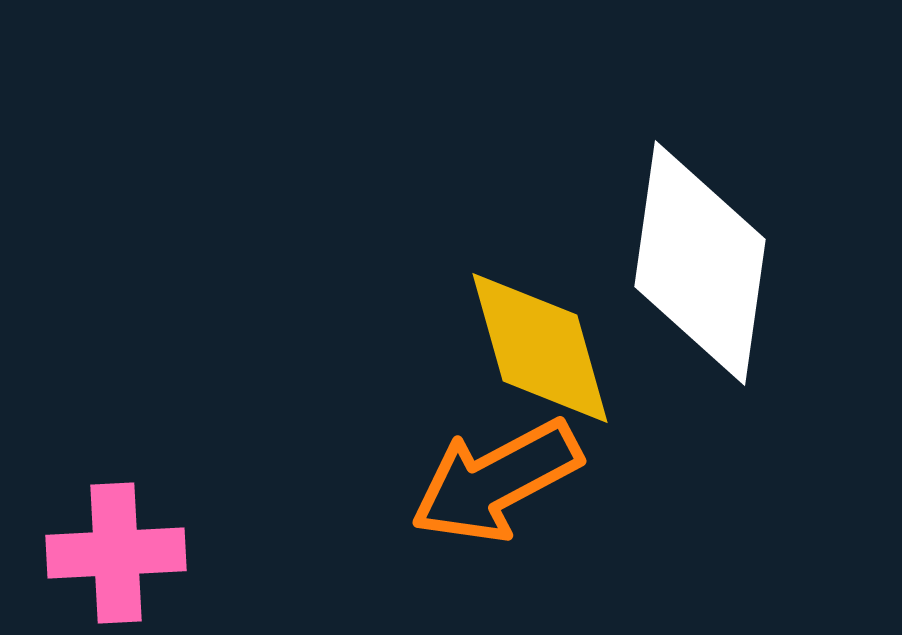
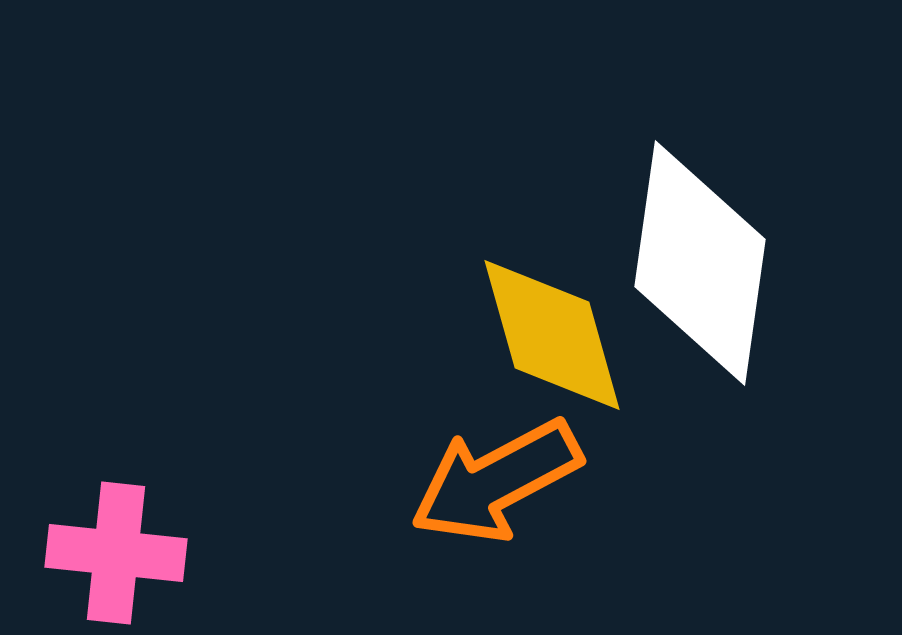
yellow diamond: moved 12 px right, 13 px up
pink cross: rotated 9 degrees clockwise
